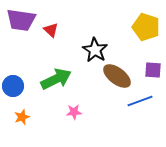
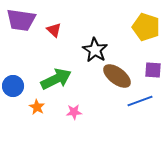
red triangle: moved 3 px right
orange star: moved 15 px right, 10 px up; rotated 21 degrees counterclockwise
